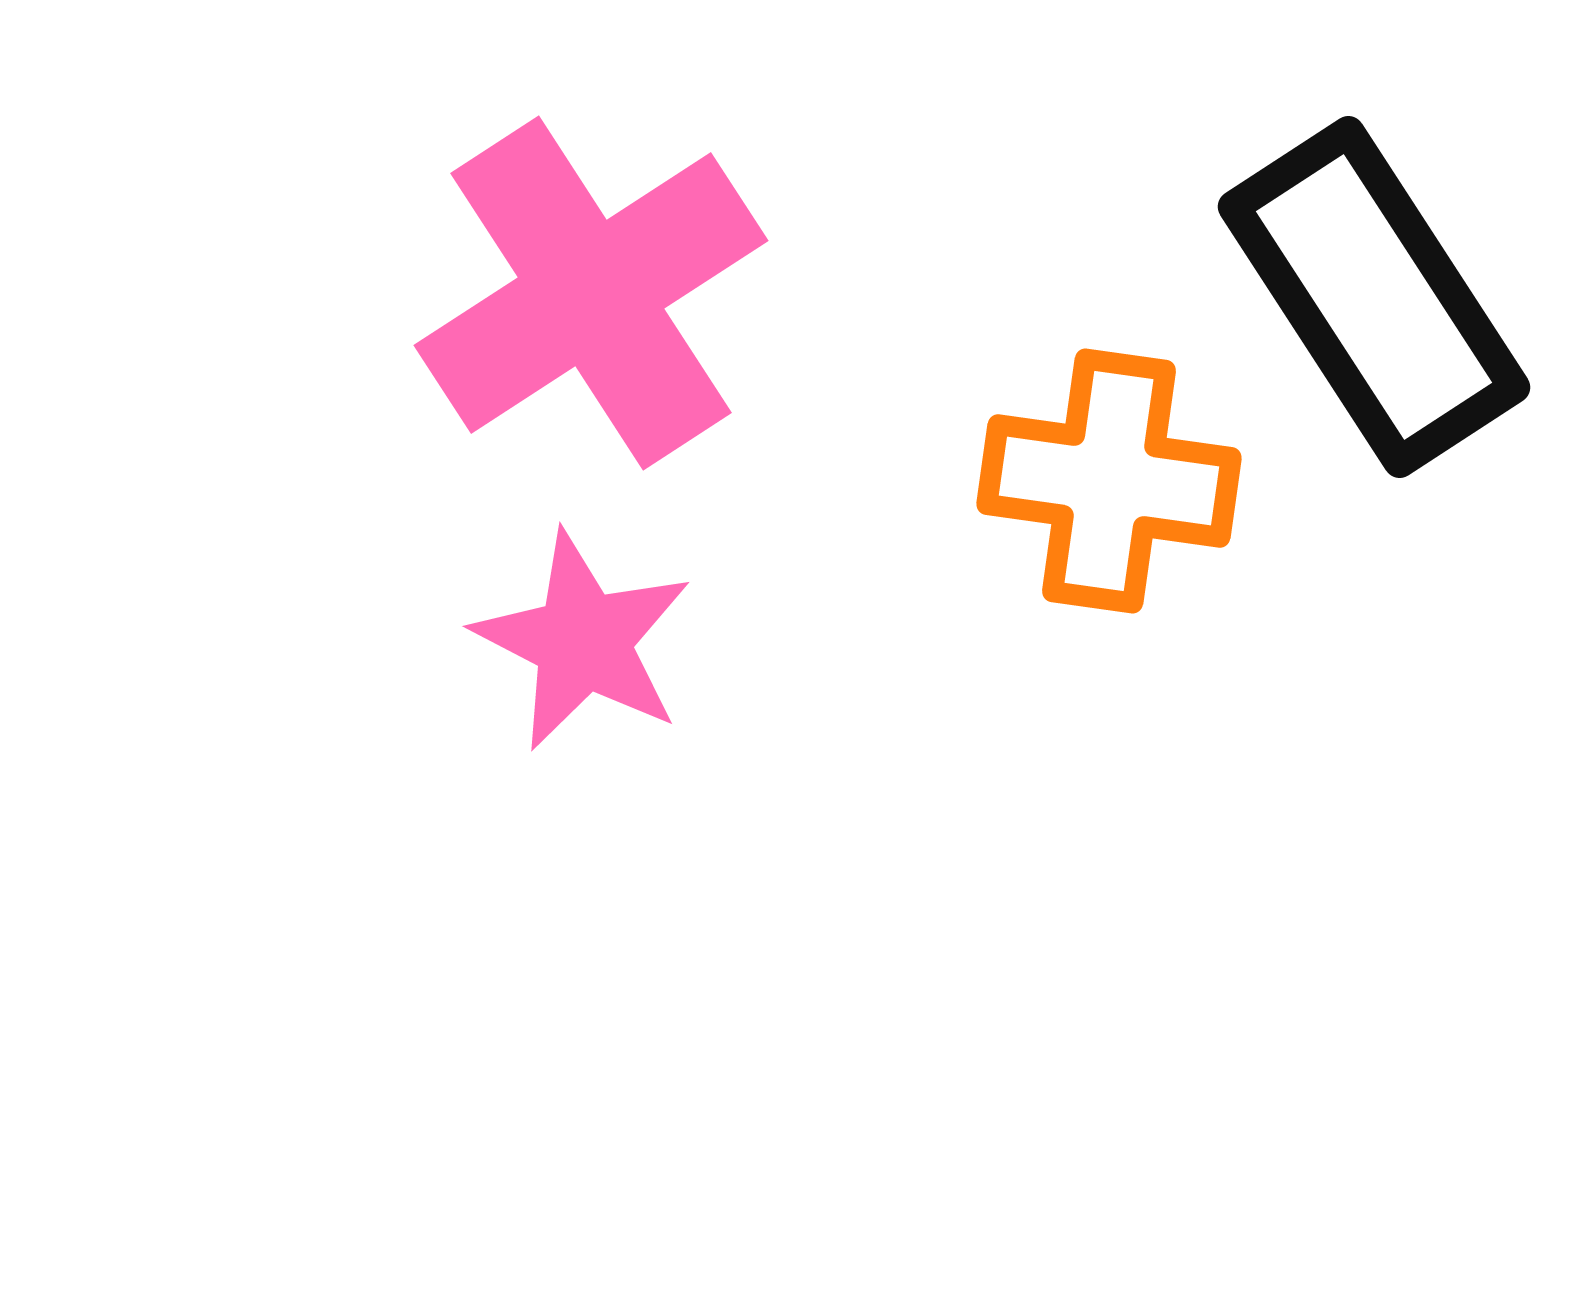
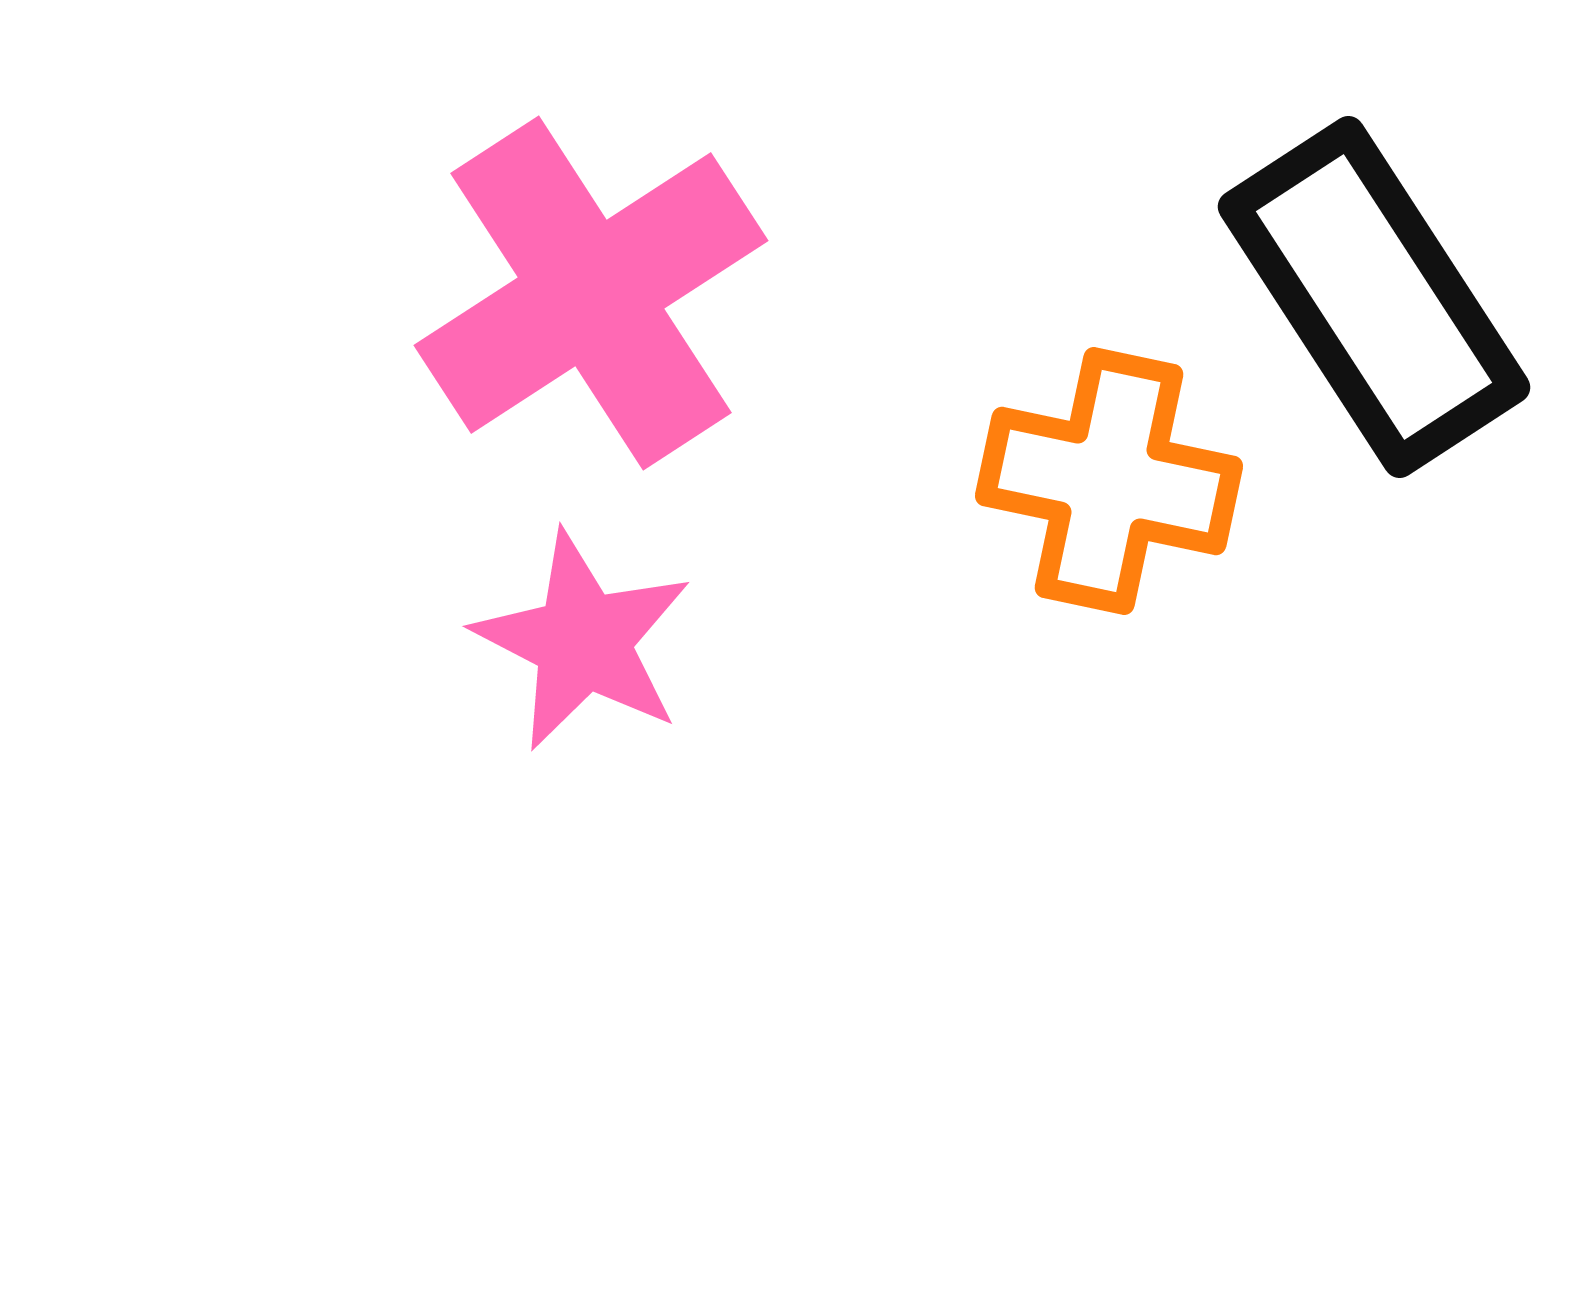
orange cross: rotated 4 degrees clockwise
